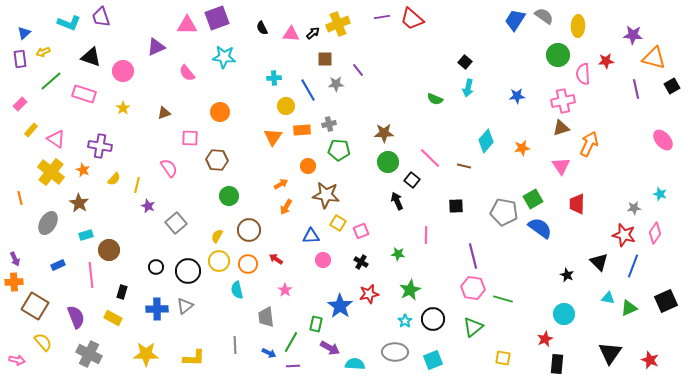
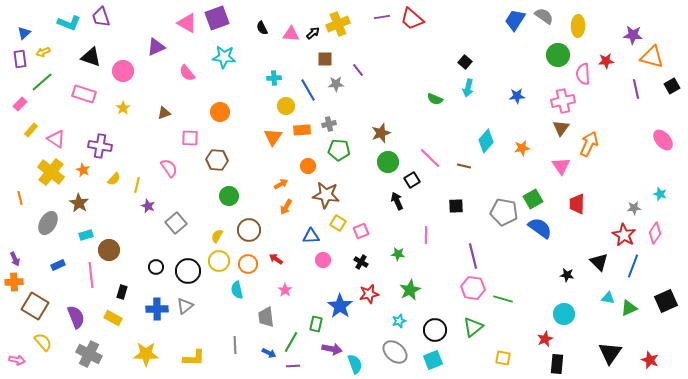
pink triangle at (187, 25): moved 2 px up; rotated 30 degrees clockwise
orange triangle at (654, 58): moved 2 px left, 1 px up
green line at (51, 81): moved 9 px left, 1 px down
brown triangle at (561, 128): rotated 36 degrees counterclockwise
brown star at (384, 133): moved 3 px left; rotated 18 degrees counterclockwise
black square at (412, 180): rotated 21 degrees clockwise
red star at (624, 235): rotated 15 degrees clockwise
black star at (567, 275): rotated 16 degrees counterclockwise
black circle at (433, 319): moved 2 px right, 11 px down
cyan star at (405, 321): moved 6 px left; rotated 16 degrees clockwise
purple arrow at (330, 348): moved 2 px right, 1 px down; rotated 18 degrees counterclockwise
gray ellipse at (395, 352): rotated 40 degrees clockwise
cyan semicircle at (355, 364): rotated 66 degrees clockwise
